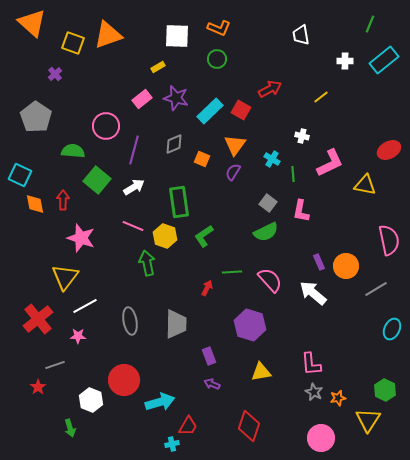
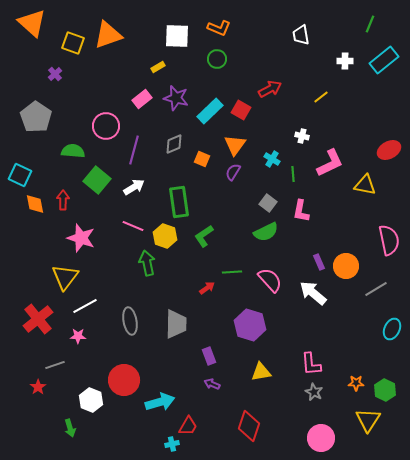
red arrow at (207, 288): rotated 28 degrees clockwise
orange star at (338, 398): moved 18 px right, 15 px up; rotated 14 degrees clockwise
